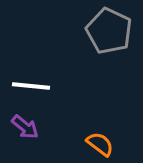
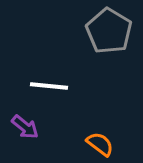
gray pentagon: rotated 6 degrees clockwise
white line: moved 18 px right
